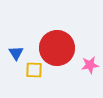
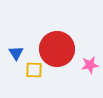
red circle: moved 1 px down
